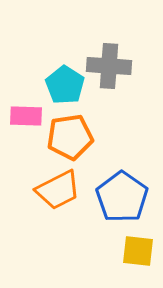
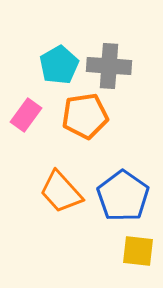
cyan pentagon: moved 6 px left, 20 px up; rotated 9 degrees clockwise
pink rectangle: moved 1 px up; rotated 56 degrees counterclockwise
orange pentagon: moved 15 px right, 21 px up
orange trapezoid: moved 3 px right, 2 px down; rotated 75 degrees clockwise
blue pentagon: moved 1 px right, 1 px up
